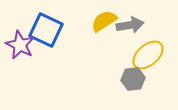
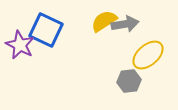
gray arrow: moved 5 px left, 1 px up
gray hexagon: moved 4 px left, 2 px down
